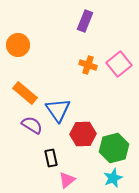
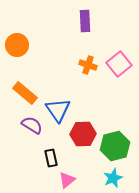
purple rectangle: rotated 25 degrees counterclockwise
orange circle: moved 1 px left
green hexagon: moved 1 px right, 2 px up
